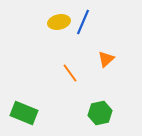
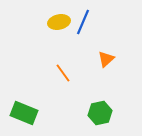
orange line: moved 7 px left
